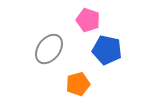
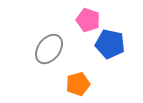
blue pentagon: moved 3 px right, 6 px up
